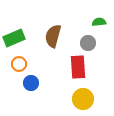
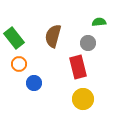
green rectangle: rotated 75 degrees clockwise
red rectangle: rotated 10 degrees counterclockwise
blue circle: moved 3 px right
